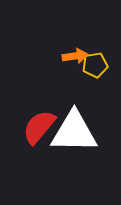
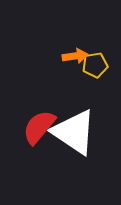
white triangle: rotated 33 degrees clockwise
